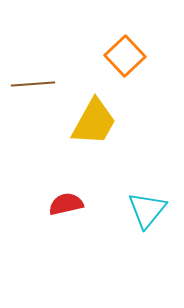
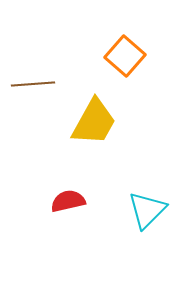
orange square: rotated 6 degrees counterclockwise
red semicircle: moved 2 px right, 3 px up
cyan triangle: rotated 6 degrees clockwise
